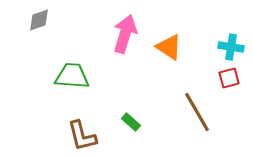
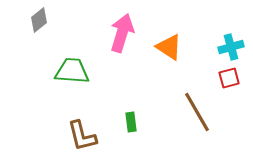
gray diamond: rotated 20 degrees counterclockwise
pink arrow: moved 3 px left, 1 px up
cyan cross: rotated 25 degrees counterclockwise
green trapezoid: moved 5 px up
green rectangle: rotated 42 degrees clockwise
